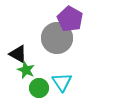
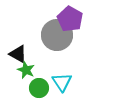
gray circle: moved 3 px up
